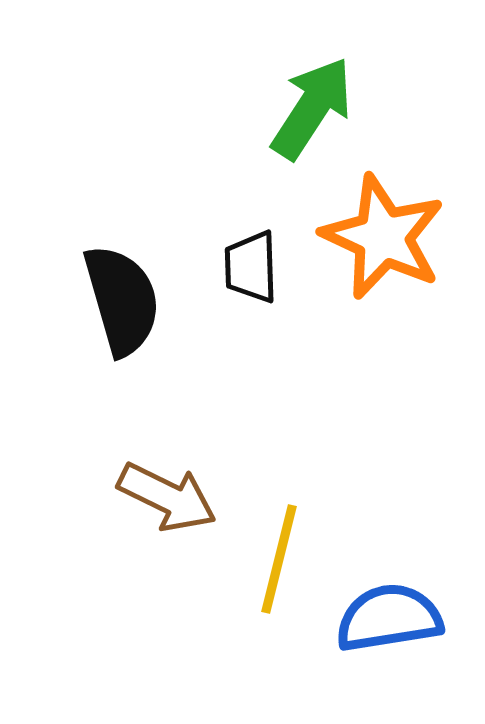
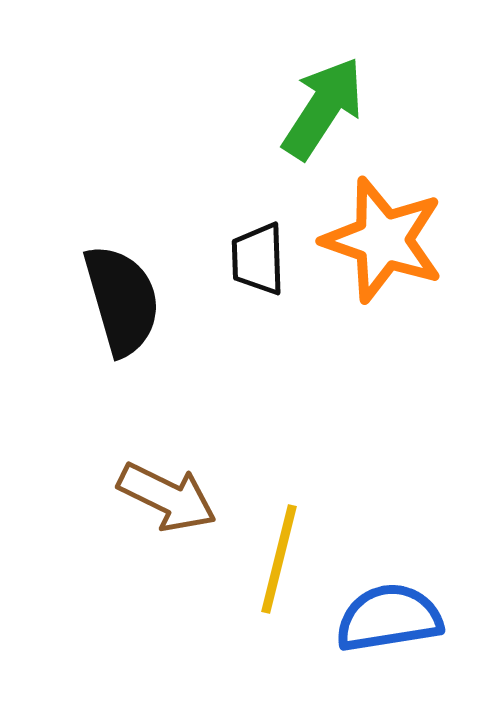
green arrow: moved 11 px right
orange star: moved 3 px down; rotated 6 degrees counterclockwise
black trapezoid: moved 7 px right, 8 px up
